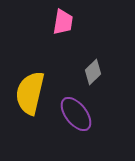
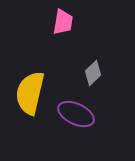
gray diamond: moved 1 px down
purple ellipse: rotated 27 degrees counterclockwise
